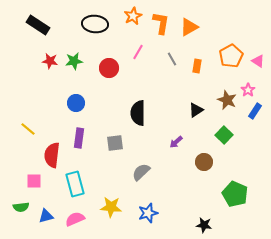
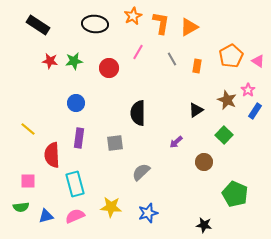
red semicircle: rotated 10 degrees counterclockwise
pink square: moved 6 px left
pink semicircle: moved 3 px up
